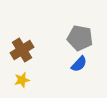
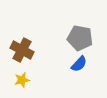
brown cross: rotated 30 degrees counterclockwise
